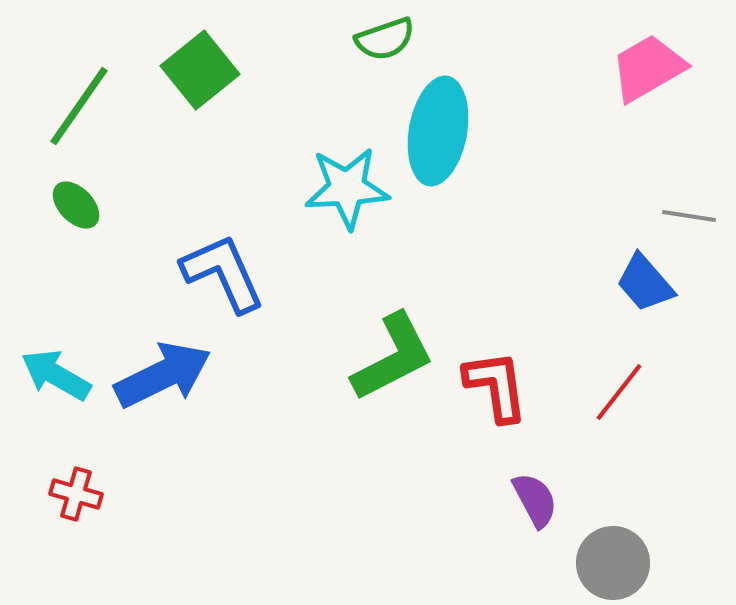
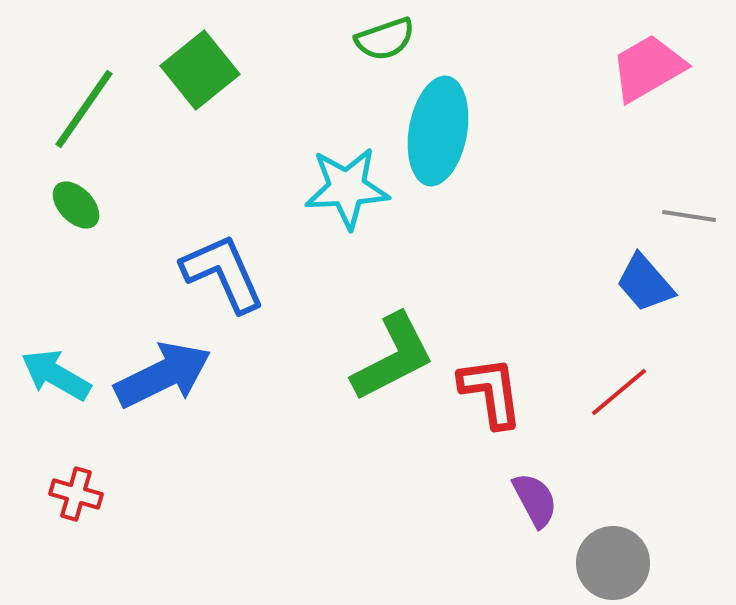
green line: moved 5 px right, 3 px down
red L-shape: moved 5 px left, 6 px down
red line: rotated 12 degrees clockwise
